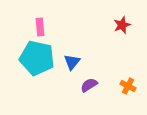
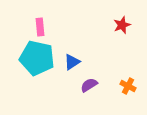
blue triangle: rotated 18 degrees clockwise
